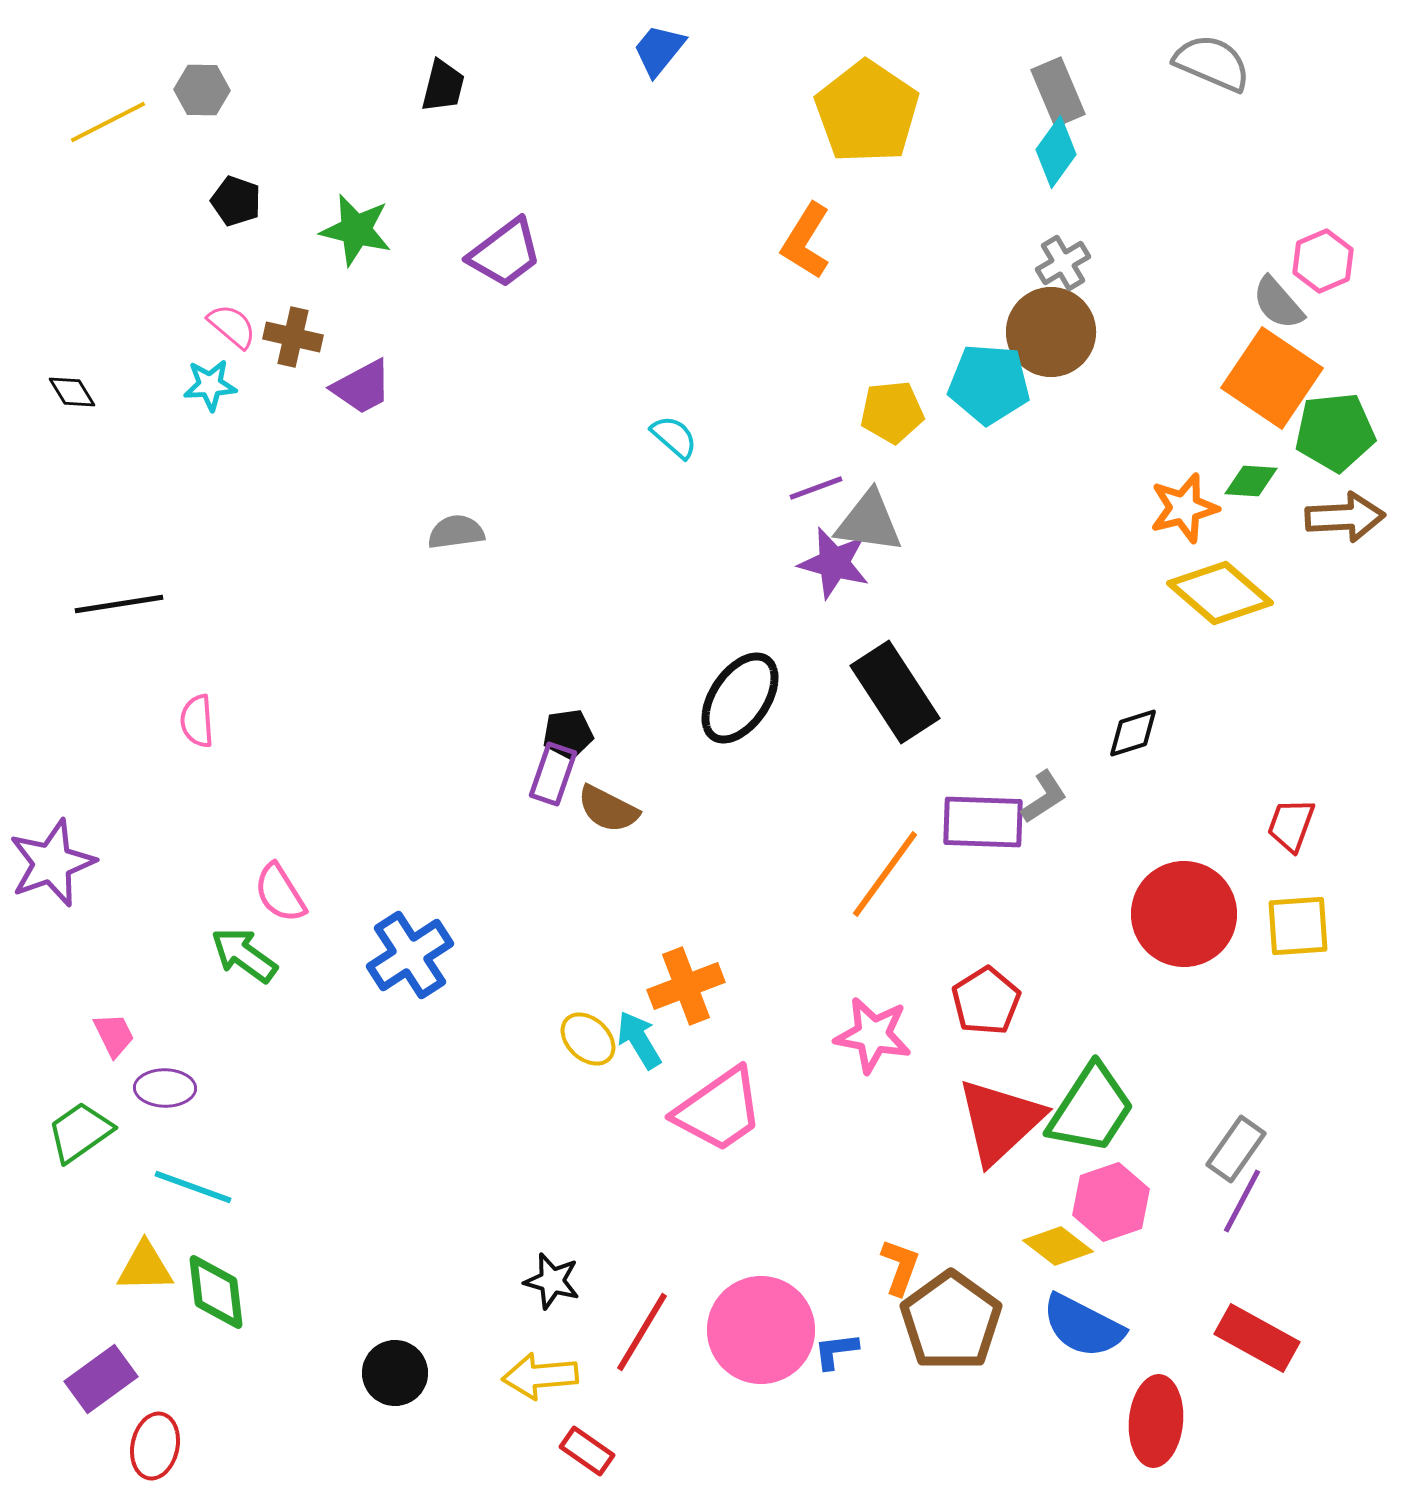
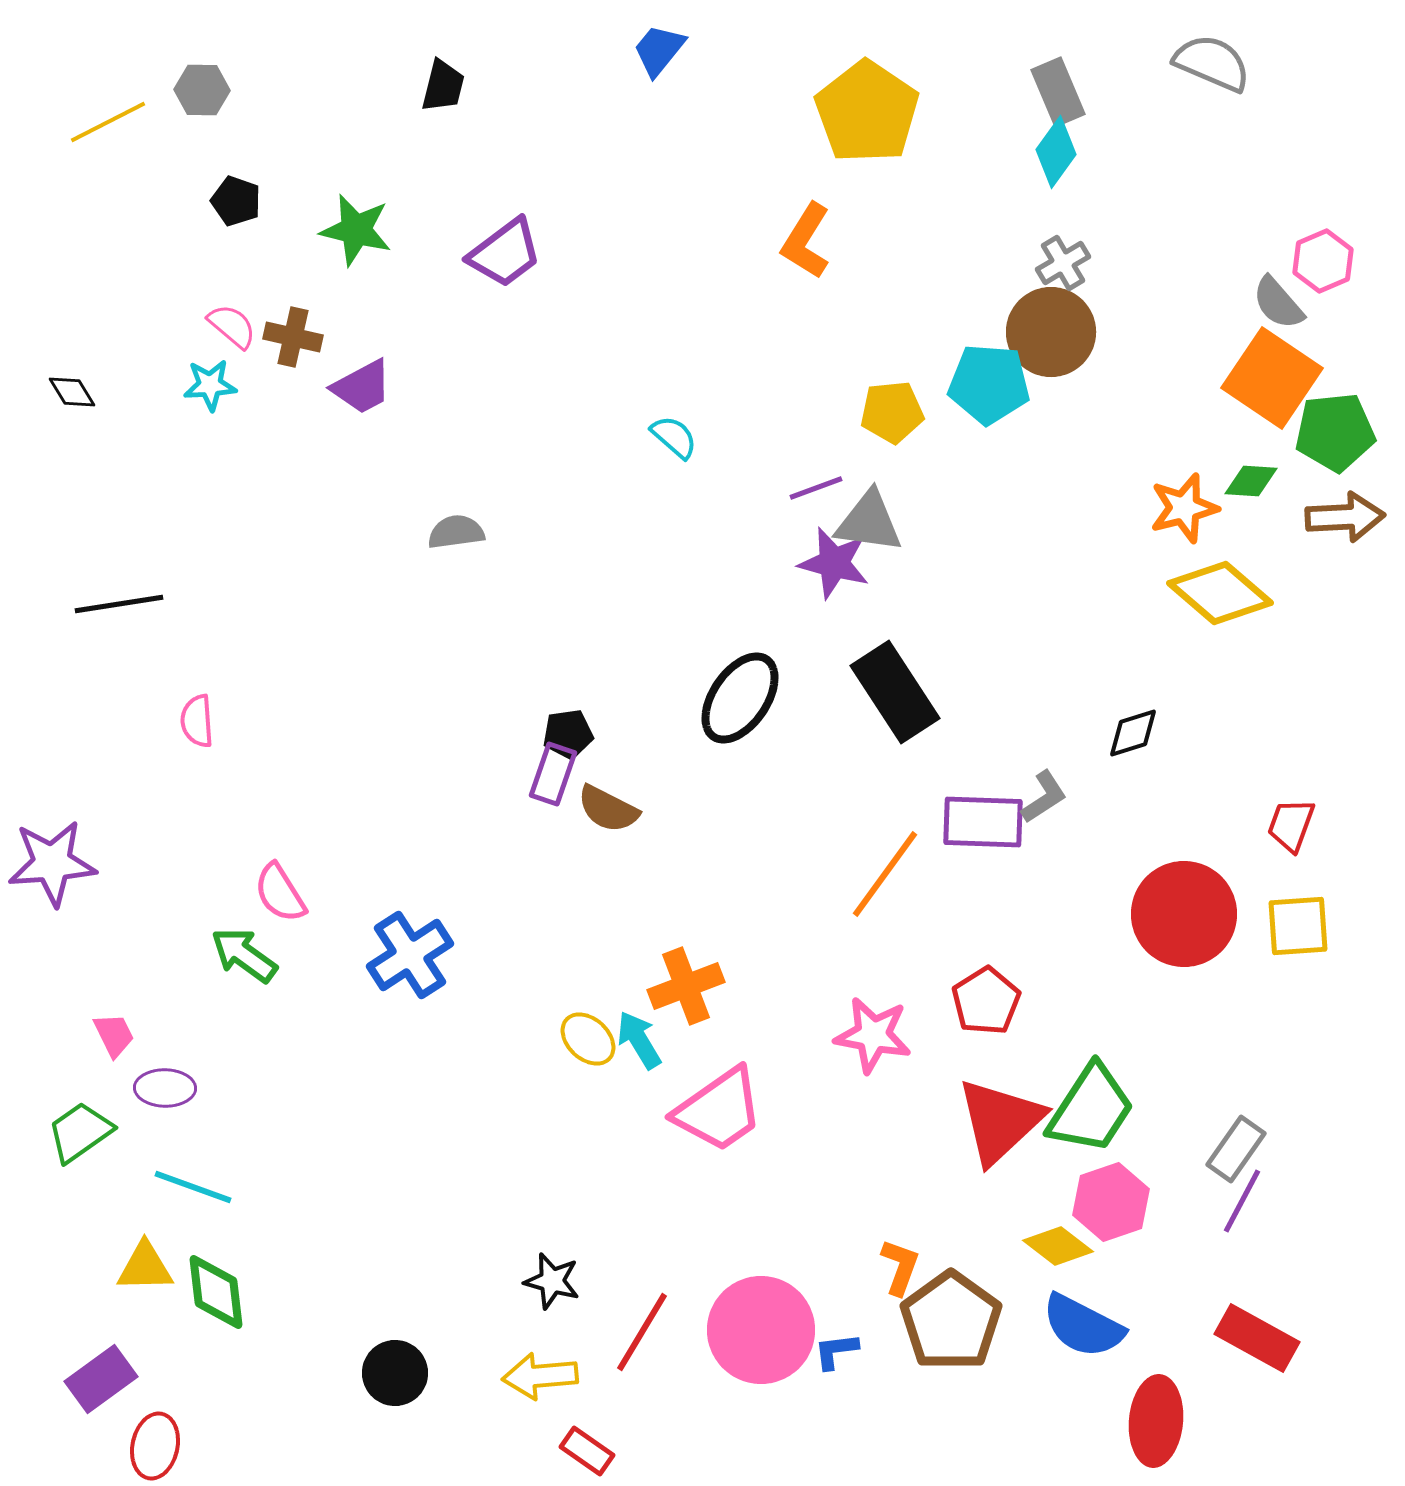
purple star at (52, 863): rotated 16 degrees clockwise
